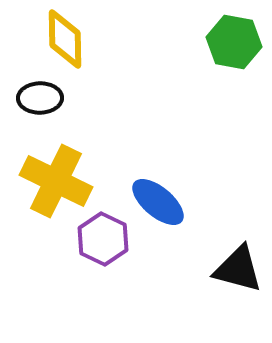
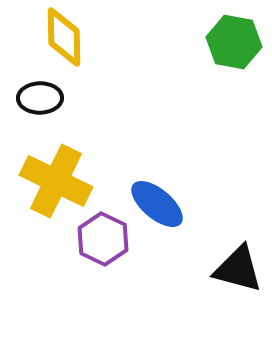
yellow diamond: moved 1 px left, 2 px up
blue ellipse: moved 1 px left, 2 px down
